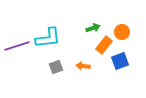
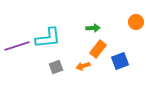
green arrow: rotated 16 degrees clockwise
orange circle: moved 14 px right, 10 px up
orange rectangle: moved 6 px left, 4 px down
orange arrow: rotated 24 degrees counterclockwise
